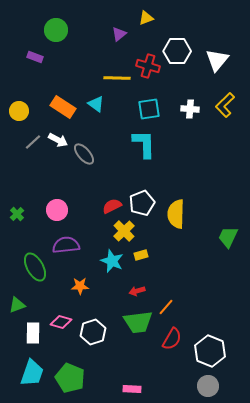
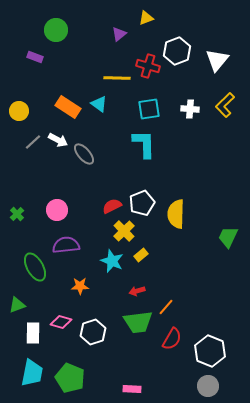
white hexagon at (177, 51): rotated 20 degrees counterclockwise
cyan triangle at (96, 104): moved 3 px right
orange rectangle at (63, 107): moved 5 px right
yellow rectangle at (141, 255): rotated 24 degrees counterclockwise
cyan trapezoid at (32, 373): rotated 8 degrees counterclockwise
